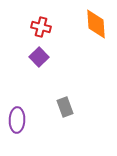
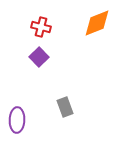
orange diamond: moved 1 px right, 1 px up; rotated 72 degrees clockwise
